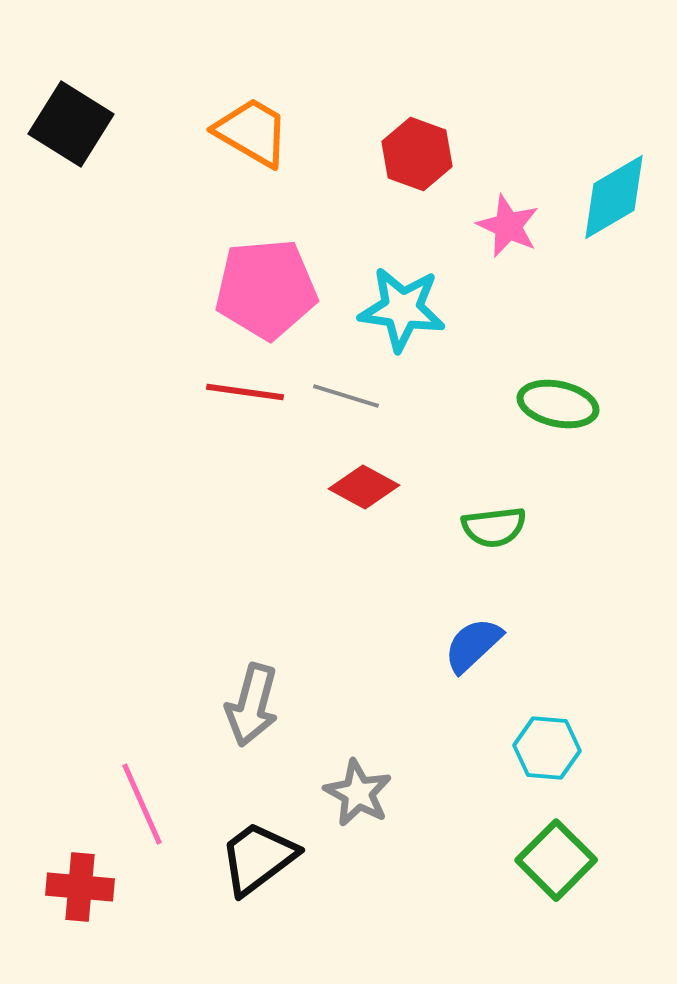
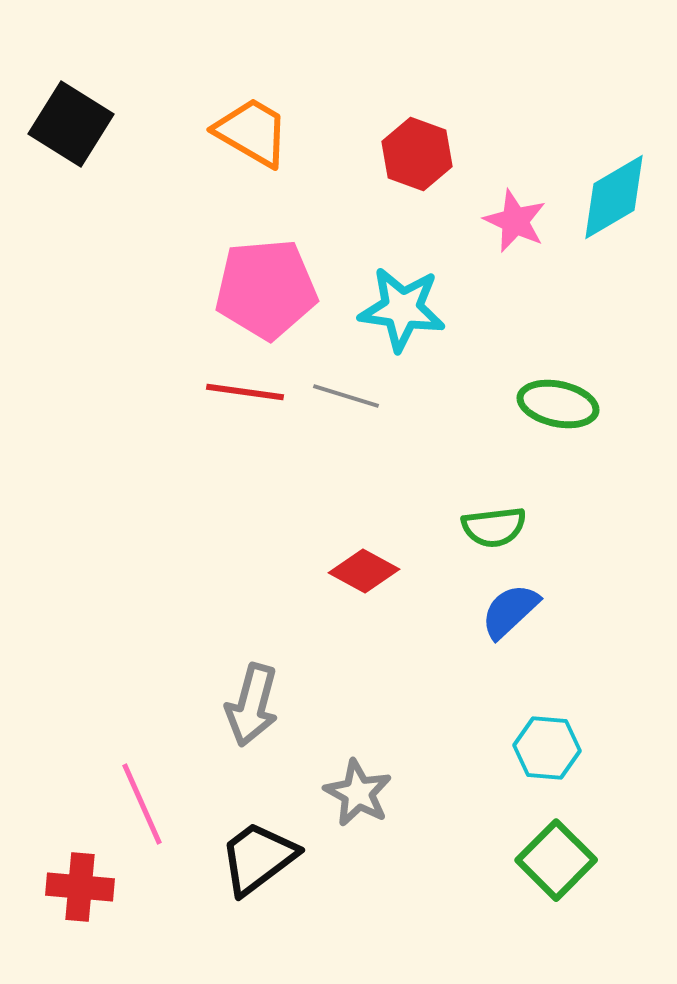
pink star: moved 7 px right, 5 px up
red diamond: moved 84 px down
blue semicircle: moved 37 px right, 34 px up
